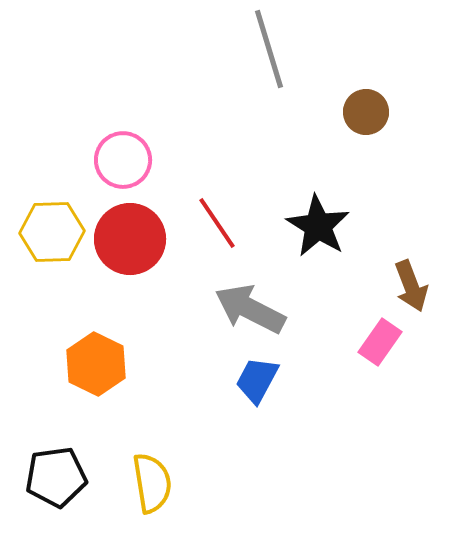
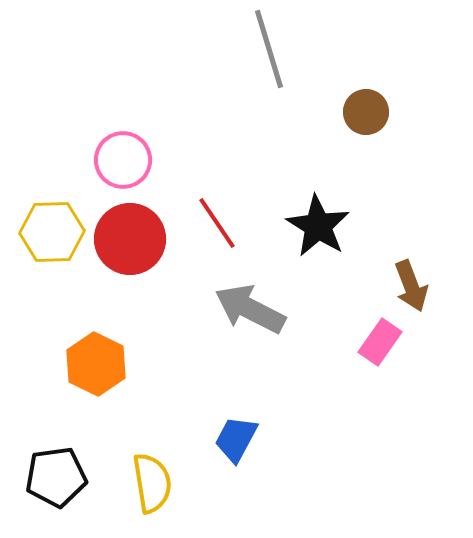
blue trapezoid: moved 21 px left, 59 px down
